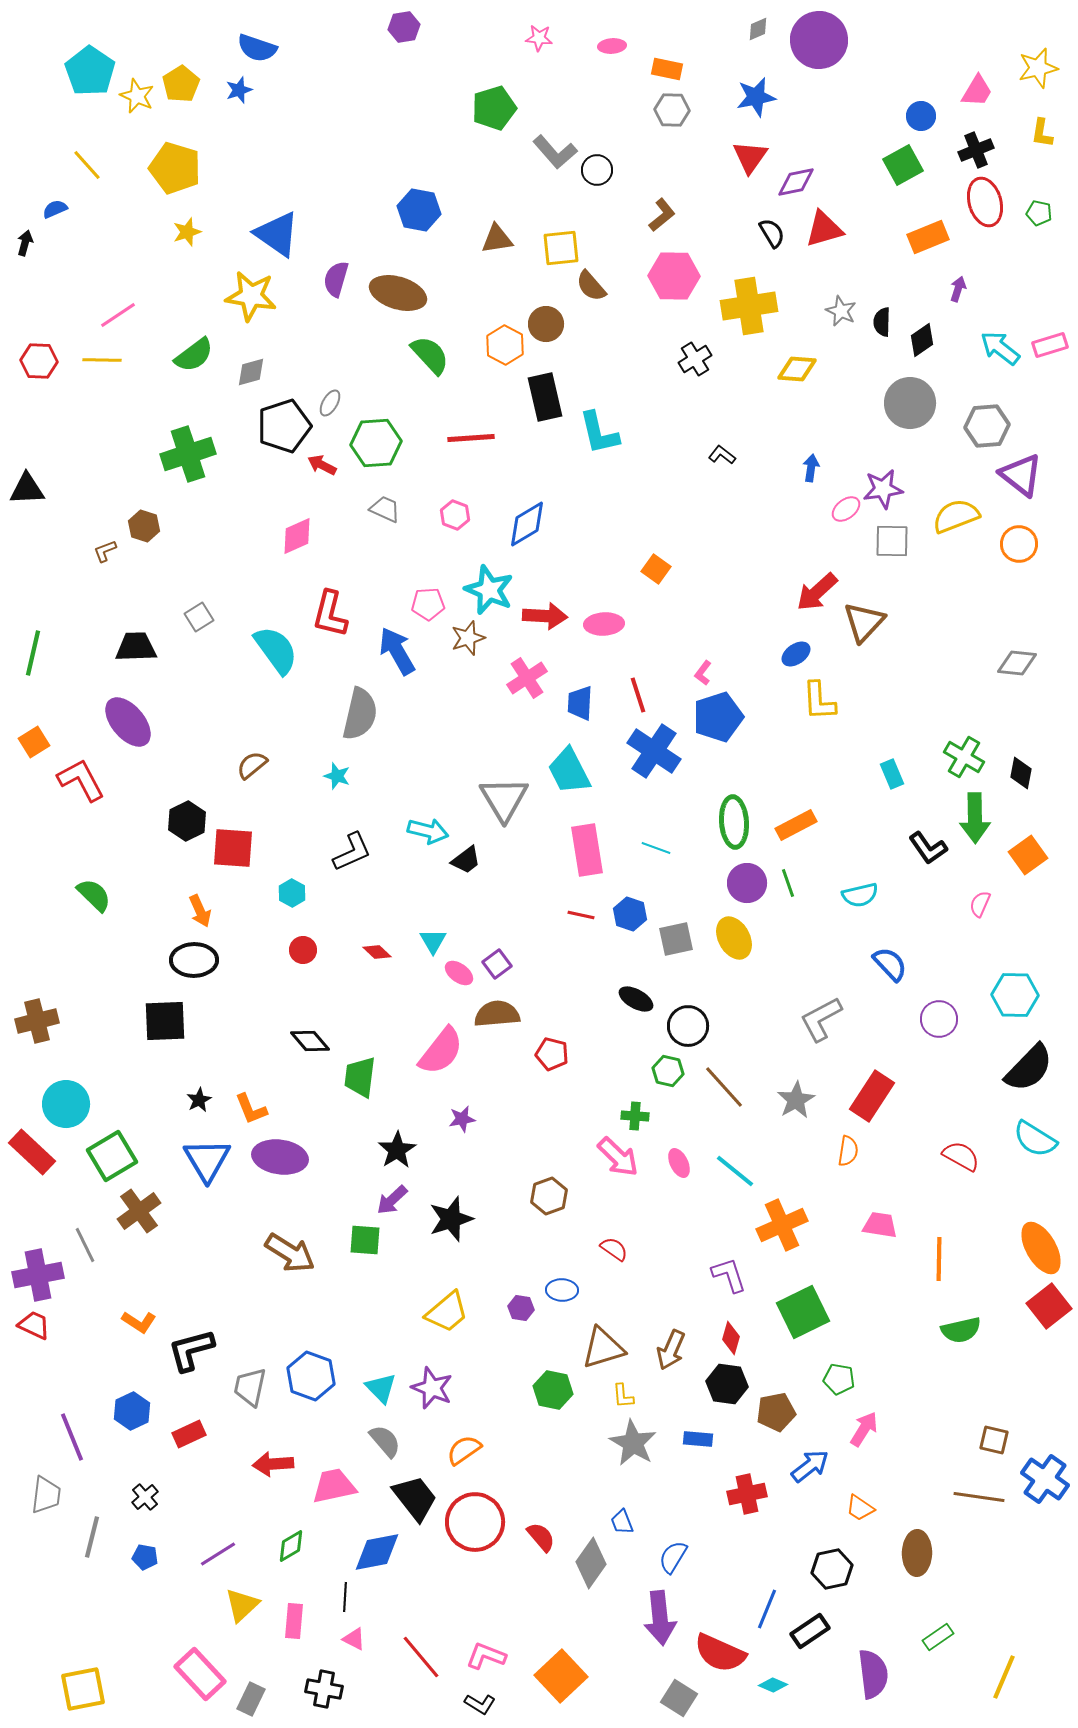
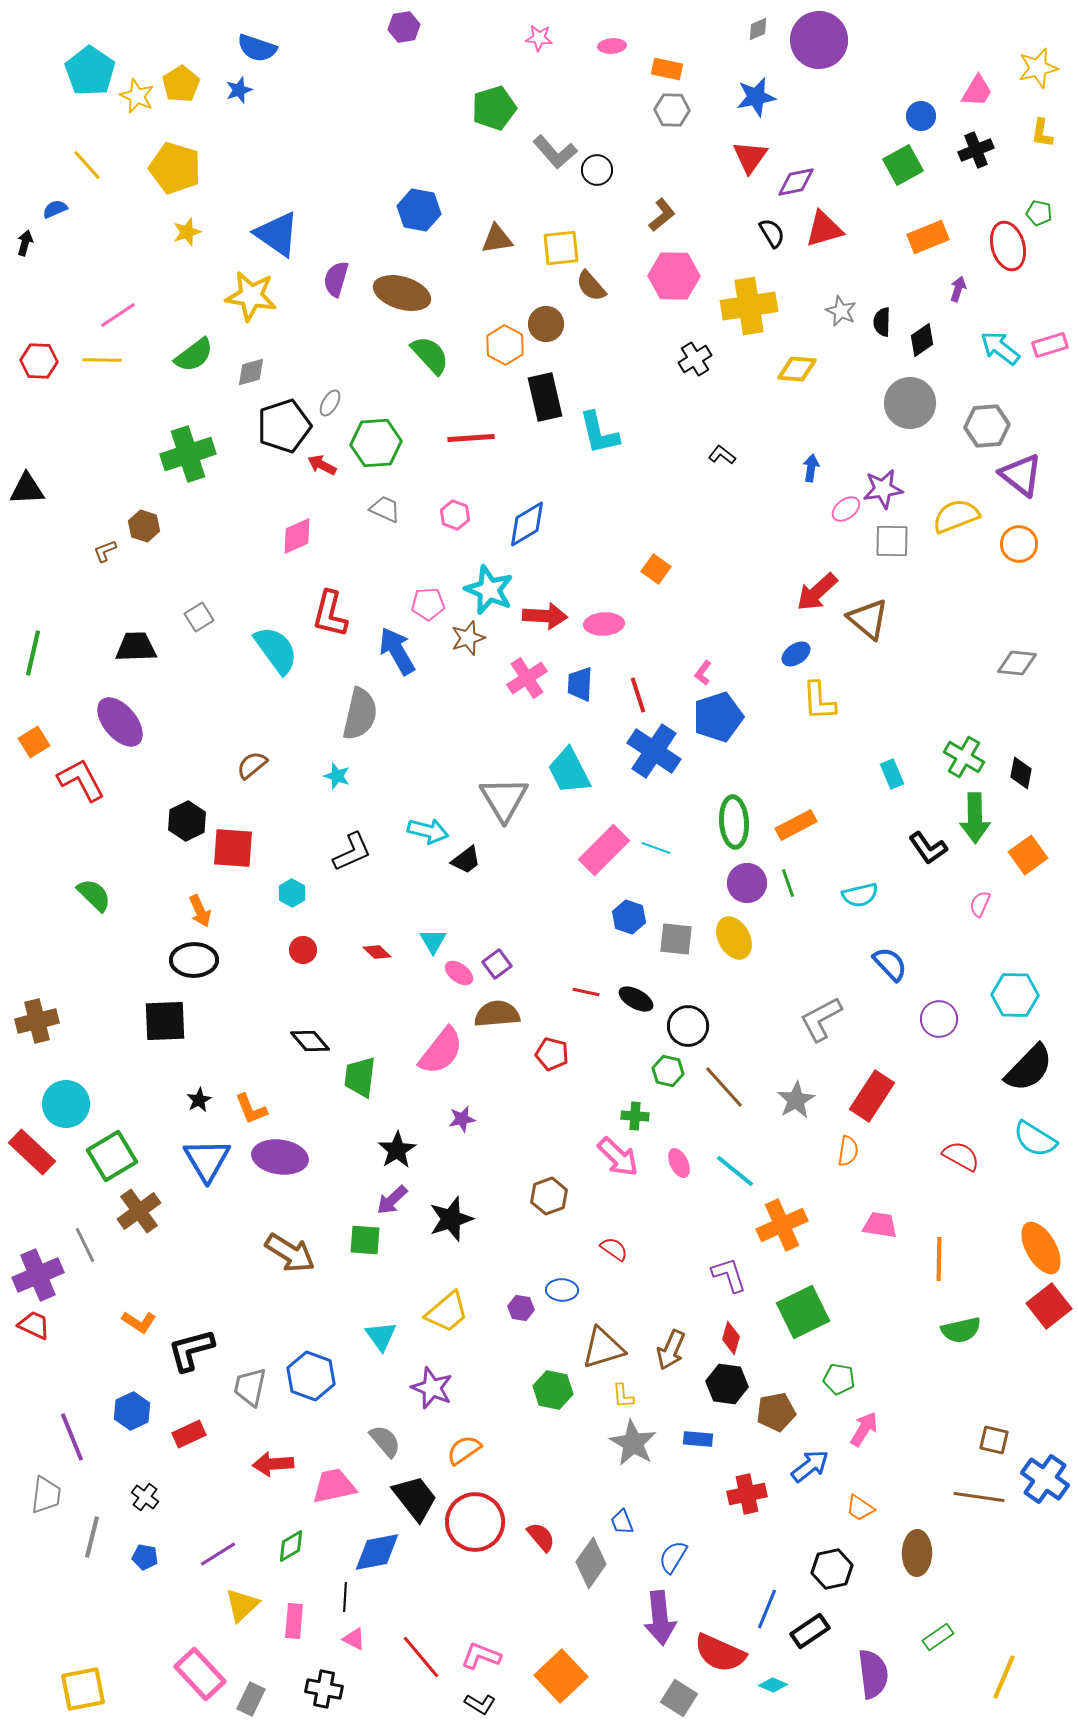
red ellipse at (985, 202): moved 23 px right, 44 px down
brown ellipse at (398, 293): moved 4 px right
brown triangle at (864, 622): moved 4 px right, 3 px up; rotated 33 degrees counterclockwise
blue trapezoid at (580, 703): moved 19 px up
purple ellipse at (128, 722): moved 8 px left
pink rectangle at (587, 850): moved 17 px right; rotated 54 degrees clockwise
blue hexagon at (630, 914): moved 1 px left, 3 px down
red line at (581, 915): moved 5 px right, 77 px down
gray square at (676, 939): rotated 18 degrees clockwise
purple cross at (38, 1275): rotated 12 degrees counterclockwise
cyan triangle at (381, 1388): moved 52 px up; rotated 8 degrees clockwise
black cross at (145, 1497): rotated 12 degrees counterclockwise
pink L-shape at (486, 1656): moved 5 px left
